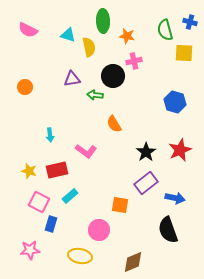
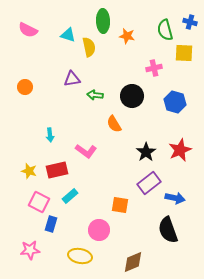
pink cross: moved 20 px right, 7 px down
black circle: moved 19 px right, 20 px down
purple rectangle: moved 3 px right
